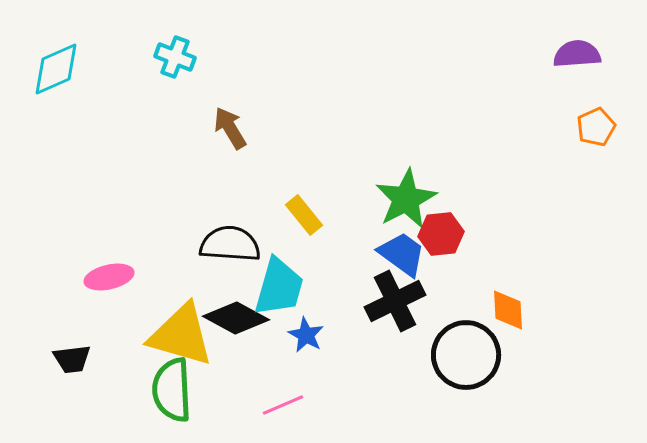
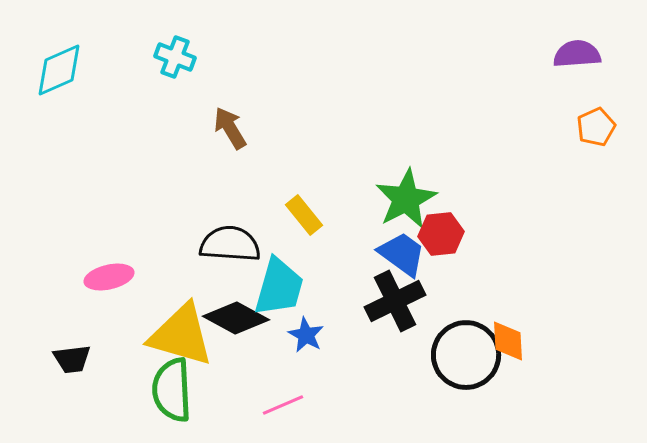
cyan diamond: moved 3 px right, 1 px down
orange diamond: moved 31 px down
